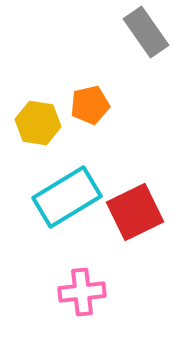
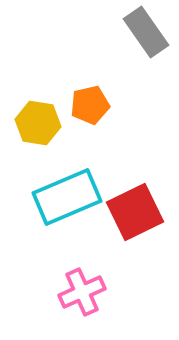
cyan rectangle: rotated 8 degrees clockwise
pink cross: rotated 18 degrees counterclockwise
